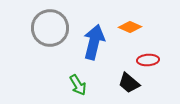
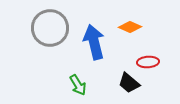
blue arrow: rotated 28 degrees counterclockwise
red ellipse: moved 2 px down
